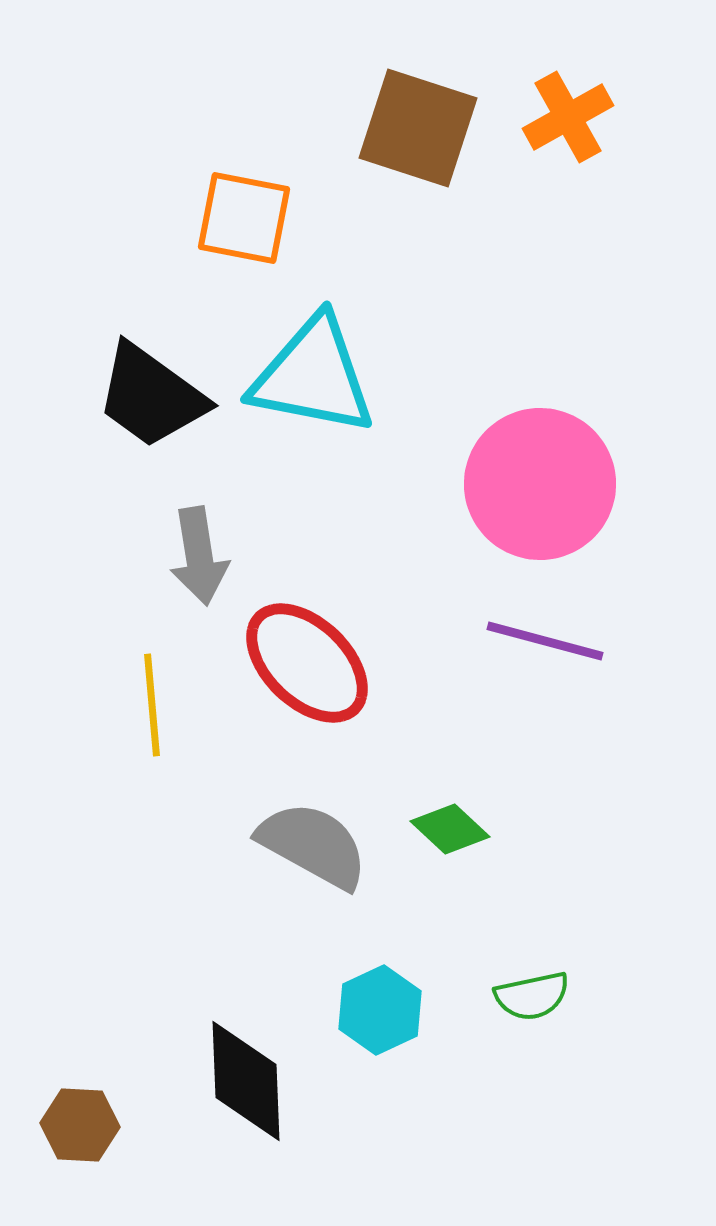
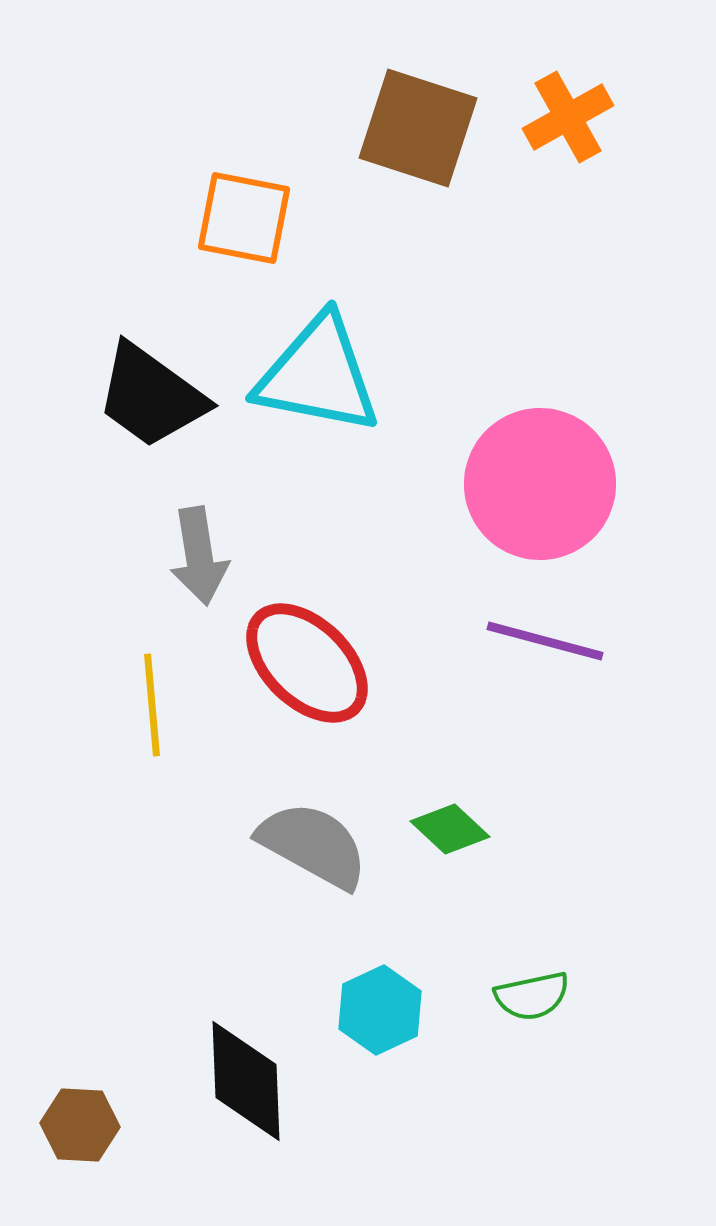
cyan triangle: moved 5 px right, 1 px up
